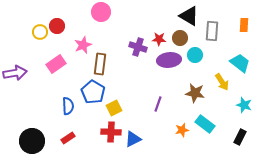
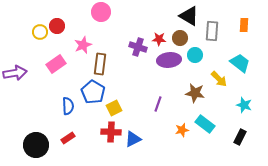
yellow arrow: moved 3 px left, 3 px up; rotated 12 degrees counterclockwise
black circle: moved 4 px right, 4 px down
